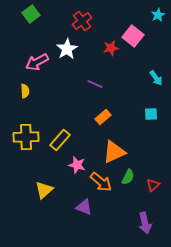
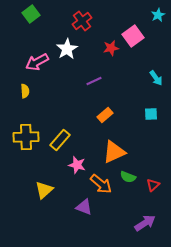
pink square: rotated 15 degrees clockwise
purple line: moved 1 px left, 3 px up; rotated 49 degrees counterclockwise
orange rectangle: moved 2 px right, 2 px up
green semicircle: rotated 84 degrees clockwise
orange arrow: moved 2 px down
purple arrow: rotated 110 degrees counterclockwise
